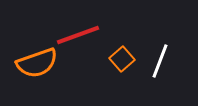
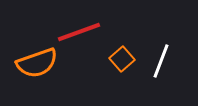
red line: moved 1 px right, 3 px up
white line: moved 1 px right
